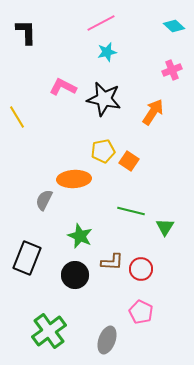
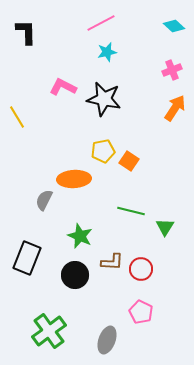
orange arrow: moved 22 px right, 4 px up
